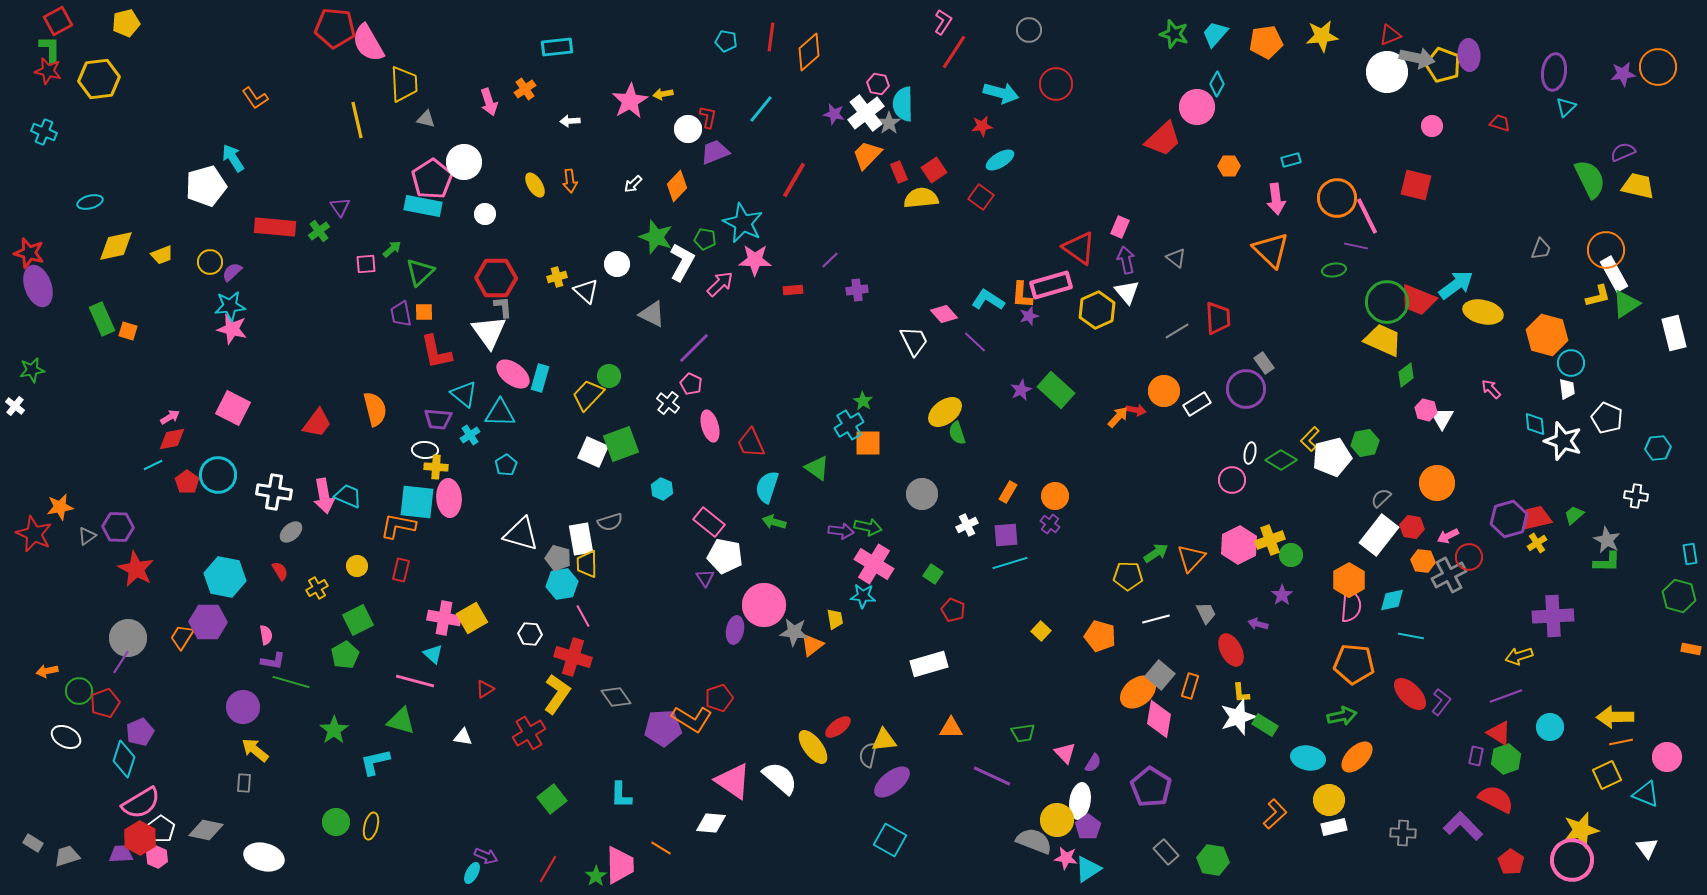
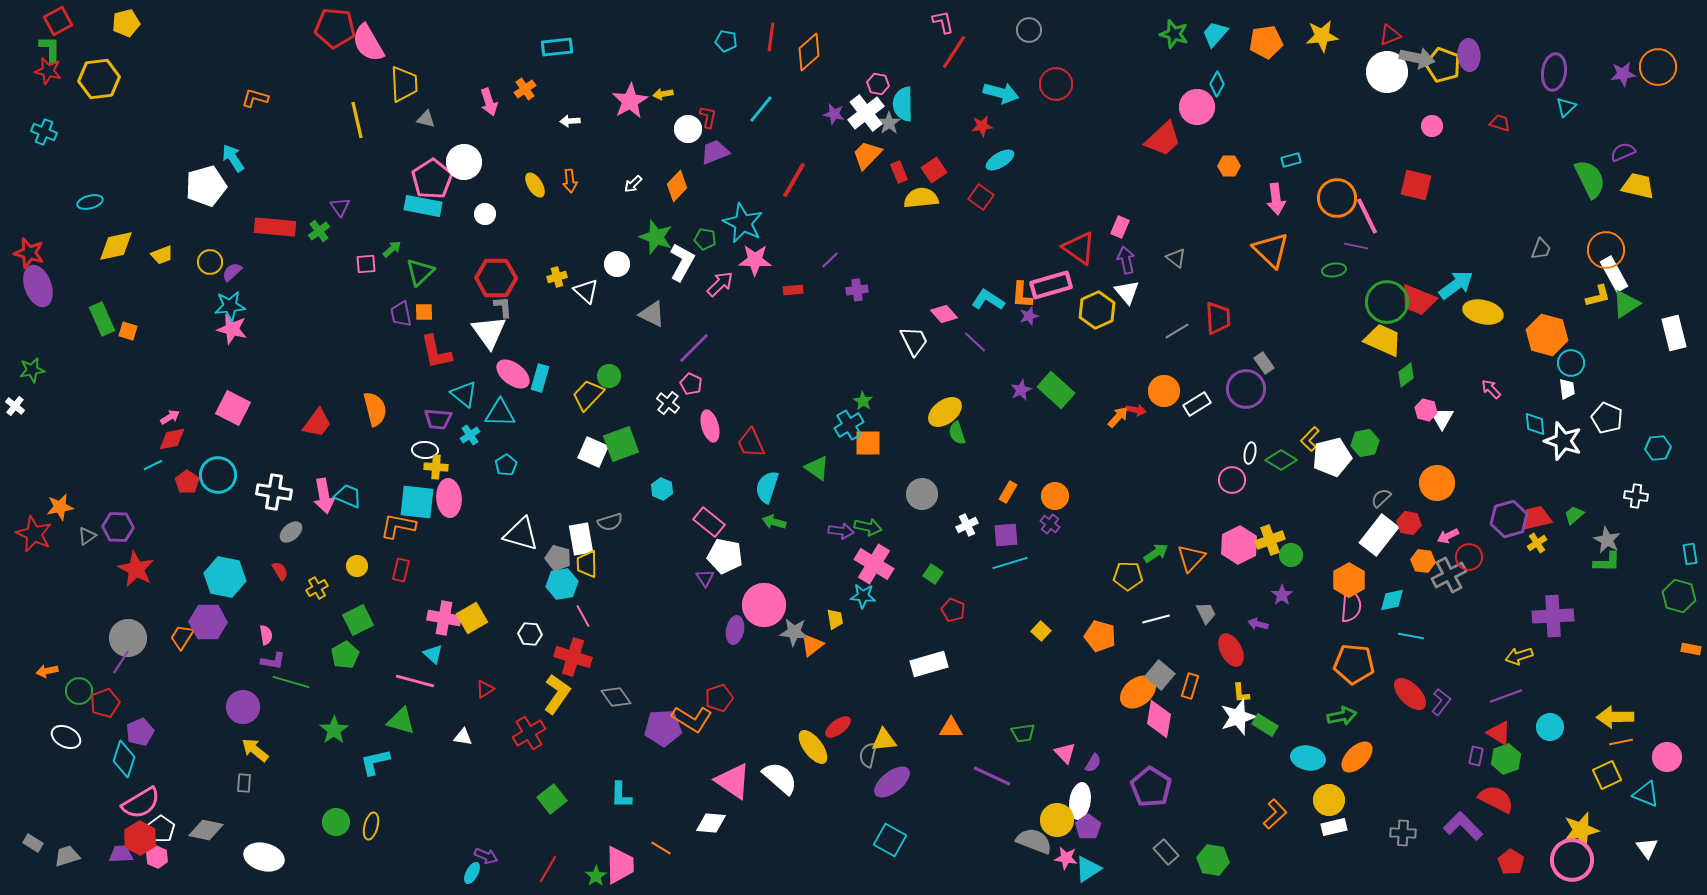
pink L-shape at (943, 22): rotated 45 degrees counterclockwise
orange L-shape at (255, 98): rotated 140 degrees clockwise
red hexagon at (1412, 527): moved 3 px left, 4 px up
